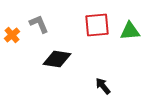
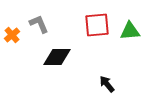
black diamond: moved 2 px up; rotated 8 degrees counterclockwise
black arrow: moved 4 px right, 2 px up
